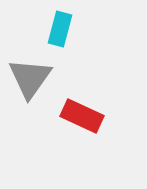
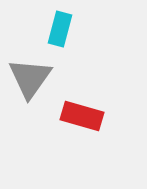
red rectangle: rotated 9 degrees counterclockwise
